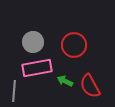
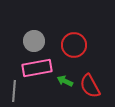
gray circle: moved 1 px right, 1 px up
